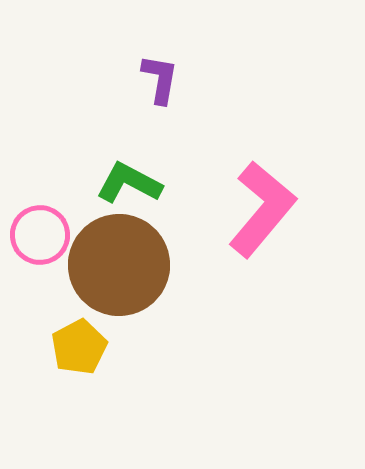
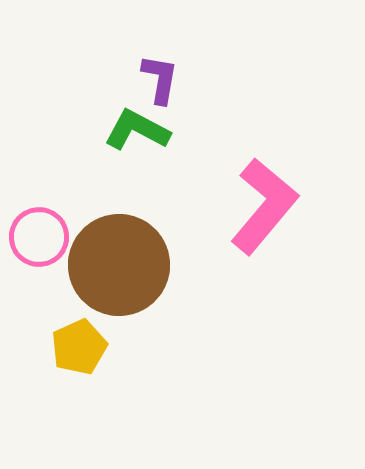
green L-shape: moved 8 px right, 53 px up
pink L-shape: moved 2 px right, 3 px up
pink circle: moved 1 px left, 2 px down
yellow pentagon: rotated 4 degrees clockwise
